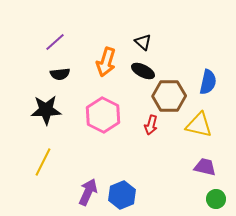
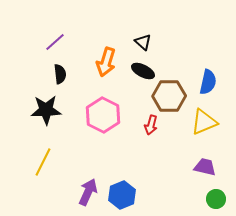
black semicircle: rotated 90 degrees counterclockwise
yellow triangle: moved 5 px right, 3 px up; rotated 36 degrees counterclockwise
